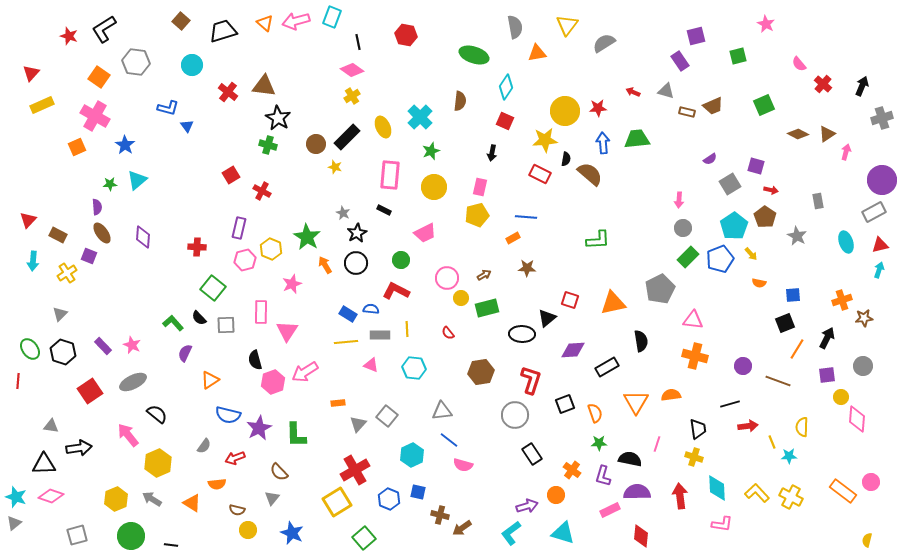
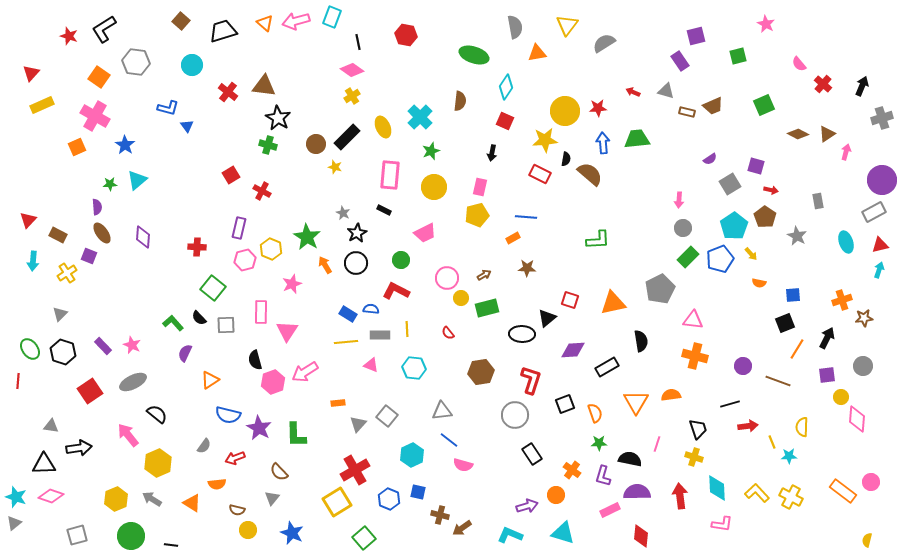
purple star at (259, 428): rotated 15 degrees counterclockwise
black trapezoid at (698, 429): rotated 10 degrees counterclockwise
cyan L-shape at (511, 533): moved 1 px left, 2 px down; rotated 60 degrees clockwise
